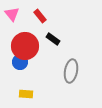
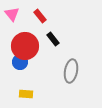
black rectangle: rotated 16 degrees clockwise
